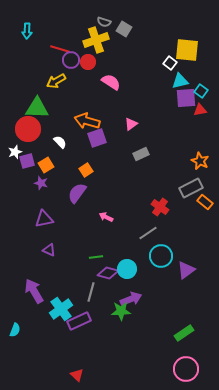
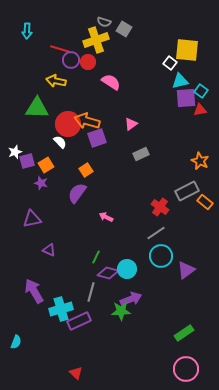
yellow arrow at (56, 81): rotated 42 degrees clockwise
red circle at (28, 129): moved 40 px right, 5 px up
gray rectangle at (191, 188): moved 4 px left, 3 px down
purple triangle at (44, 219): moved 12 px left
gray line at (148, 233): moved 8 px right
green line at (96, 257): rotated 56 degrees counterclockwise
cyan cross at (61, 309): rotated 20 degrees clockwise
cyan semicircle at (15, 330): moved 1 px right, 12 px down
red triangle at (77, 375): moved 1 px left, 2 px up
